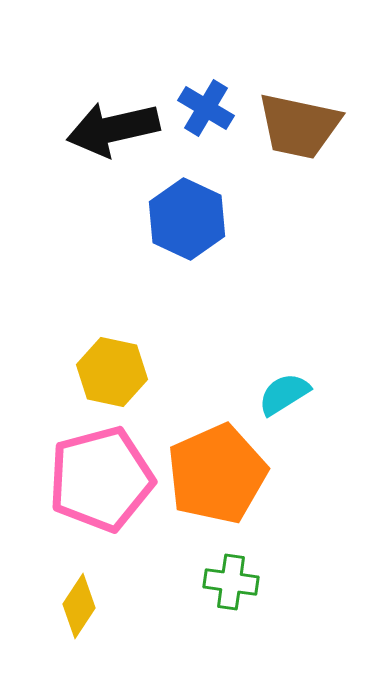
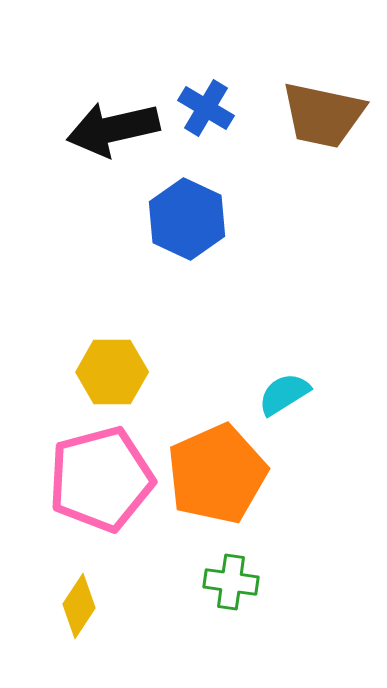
brown trapezoid: moved 24 px right, 11 px up
yellow hexagon: rotated 12 degrees counterclockwise
